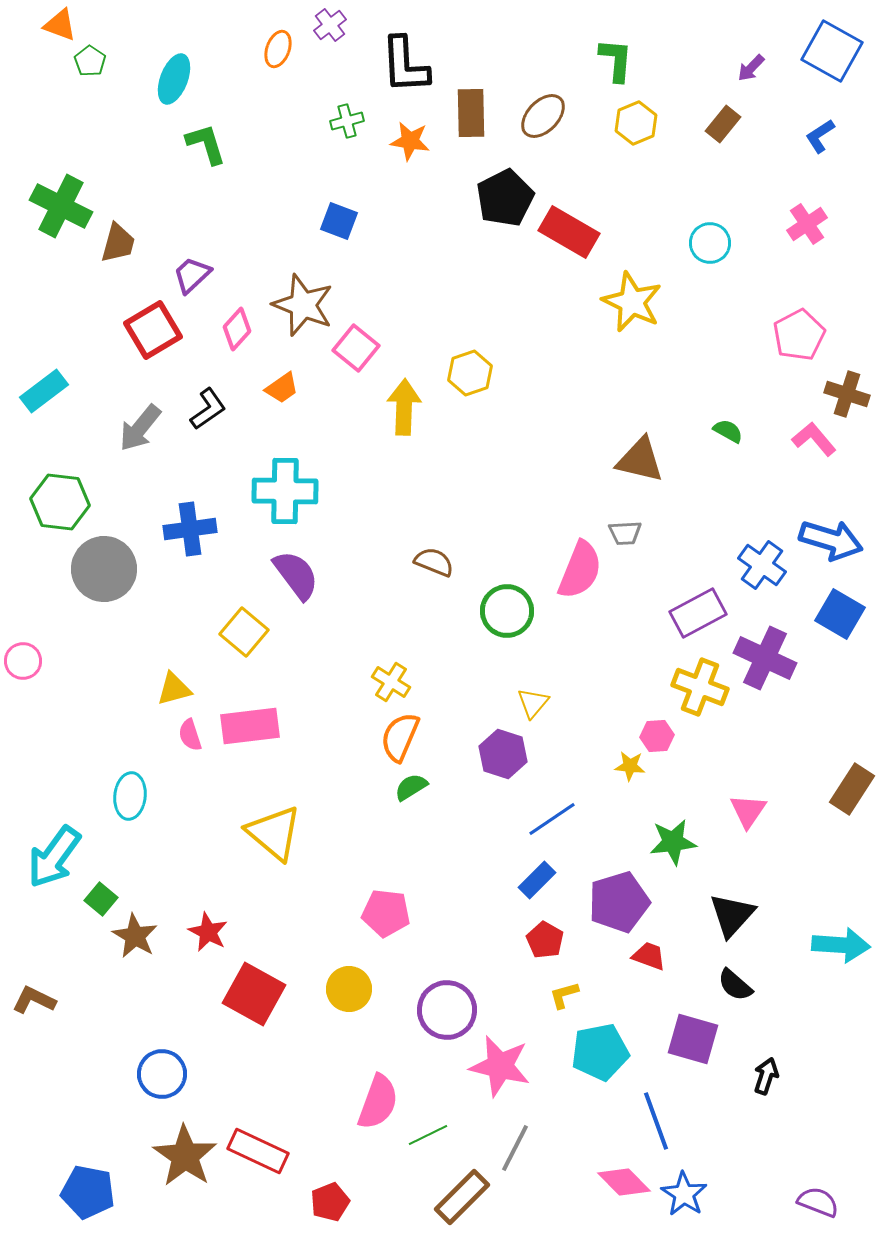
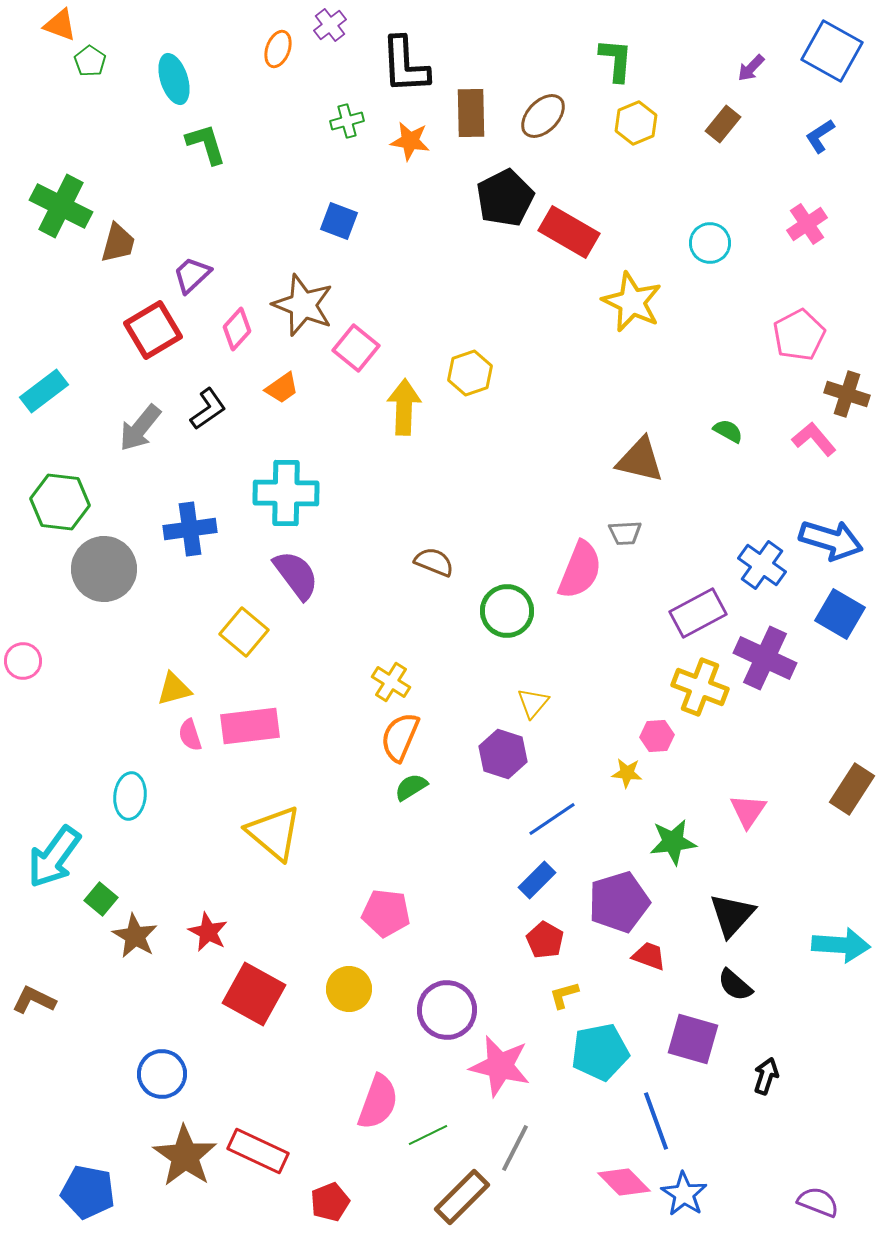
cyan ellipse at (174, 79): rotated 39 degrees counterclockwise
cyan cross at (285, 491): moved 1 px right, 2 px down
yellow star at (630, 766): moved 3 px left, 7 px down
